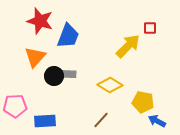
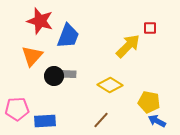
orange triangle: moved 3 px left, 1 px up
yellow pentagon: moved 6 px right
pink pentagon: moved 2 px right, 3 px down
